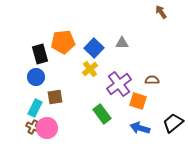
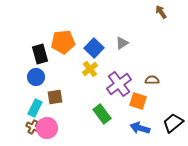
gray triangle: rotated 32 degrees counterclockwise
